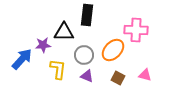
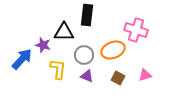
pink cross: rotated 15 degrees clockwise
purple star: rotated 21 degrees clockwise
orange ellipse: rotated 25 degrees clockwise
pink triangle: rotated 32 degrees counterclockwise
